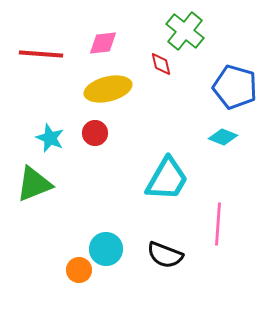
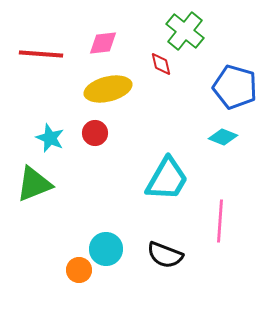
pink line: moved 2 px right, 3 px up
